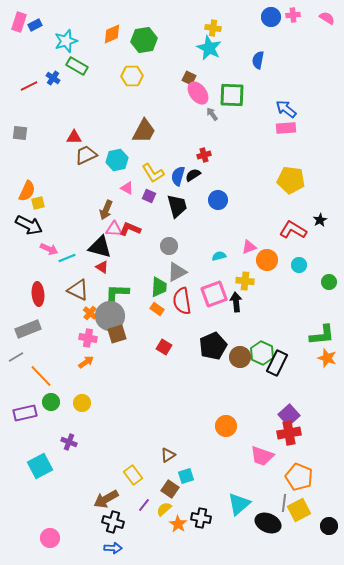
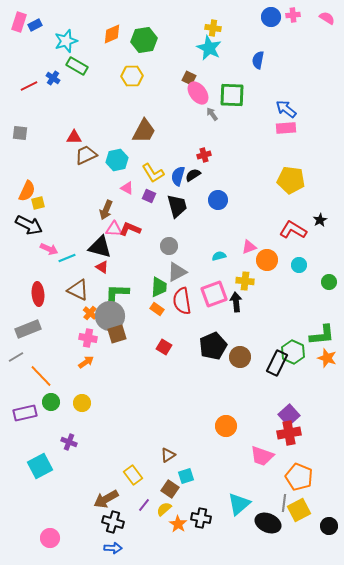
green hexagon at (262, 353): moved 31 px right, 1 px up
